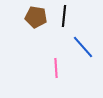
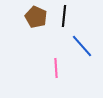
brown pentagon: rotated 15 degrees clockwise
blue line: moved 1 px left, 1 px up
